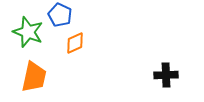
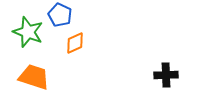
orange trapezoid: rotated 84 degrees counterclockwise
